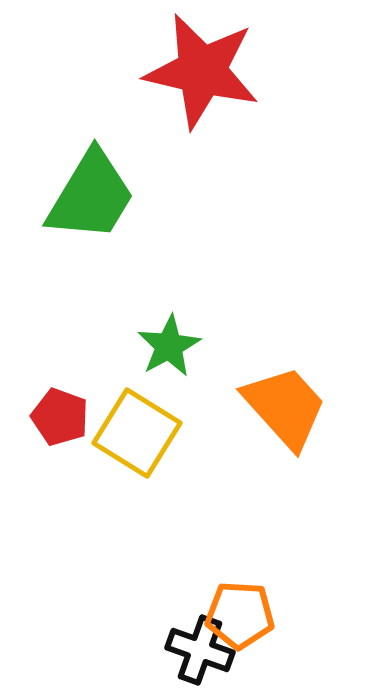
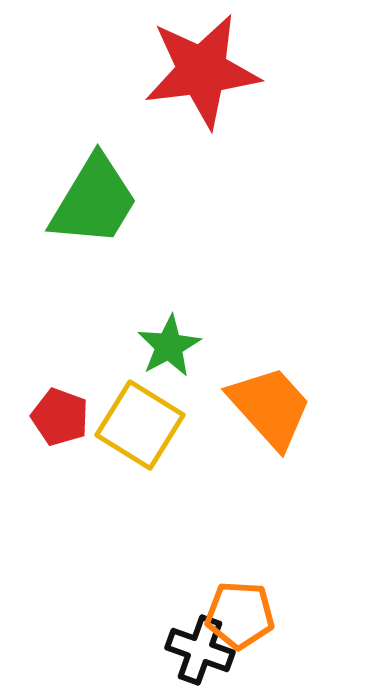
red star: rotated 20 degrees counterclockwise
green trapezoid: moved 3 px right, 5 px down
orange trapezoid: moved 15 px left
yellow square: moved 3 px right, 8 px up
